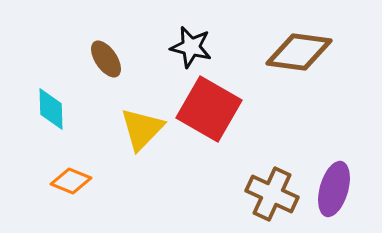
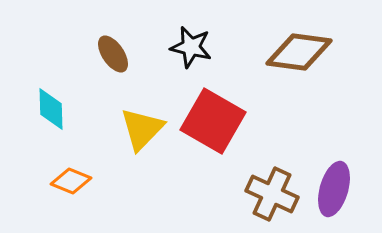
brown ellipse: moved 7 px right, 5 px up
red square: moved 4 px right, 12 px down
